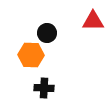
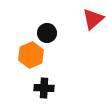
red triangle: moved 2 px up; rotated 40 degrees counterclockwise
orange hexagon: rotated 25 degrees counterclockwise
